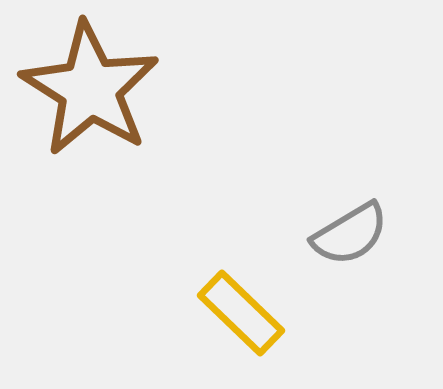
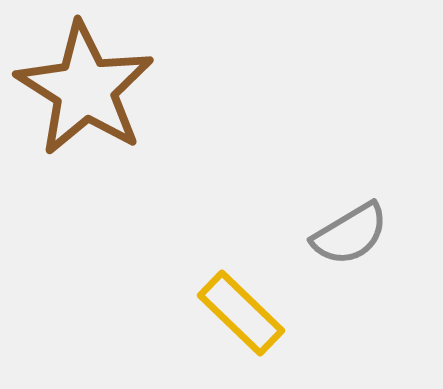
brown star: moved 5 px left
